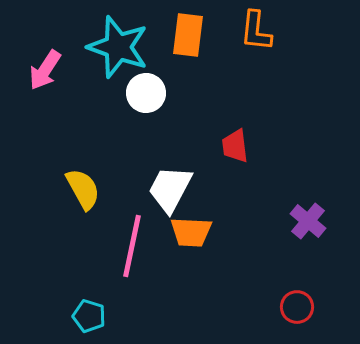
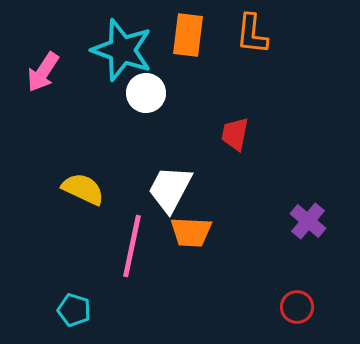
orange L-shape: moved 4 px left, 3 px down
cyan star: moved 4 px right, 3 px down
pink arrow: moved 2 px left, 2 px down
red trapezoid: moved 12 px up; rotated 18 degrees clockwise
yellow semicircle: rotated 36 degrees counterclockwise
cyan pentagon: moved 15 px left, 6 px up
